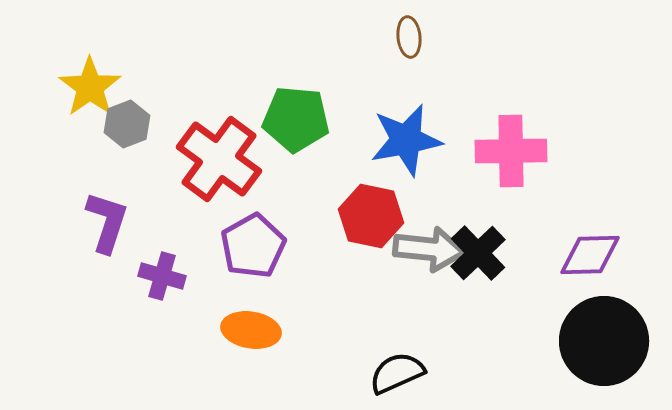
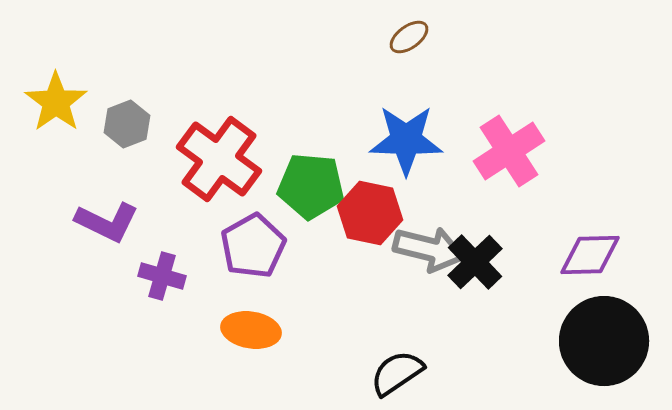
brown ellipse: rotated 60 degrees clockwise
yellow star: moved 34 px left, 15 px down
green pentagon: moved 15 px right, 67 px down
blue star: rotated 12 degrees clockwise
pink cross: moved 2 px left; rotated 32 degrees counterclockwise
red hexagon: moved 1 px left, 3 px up
purple L-shape: rotated 98 degrees clockwise
gray arrow: rotated 8 degrees clockwise
black cross: moved 3 px left, 9 px down
black semicircle: rotated 10 degrees counterclockwise
